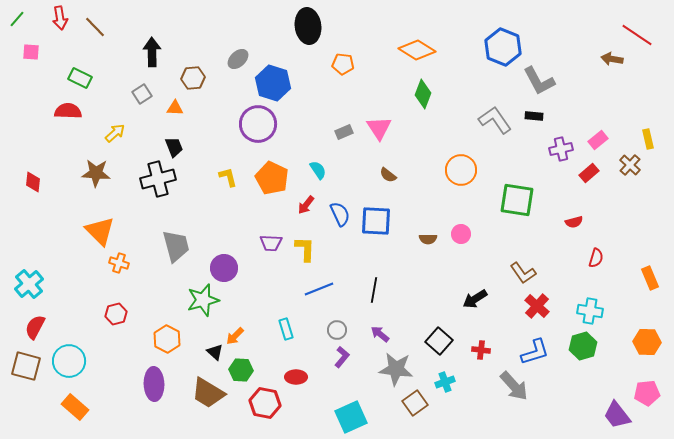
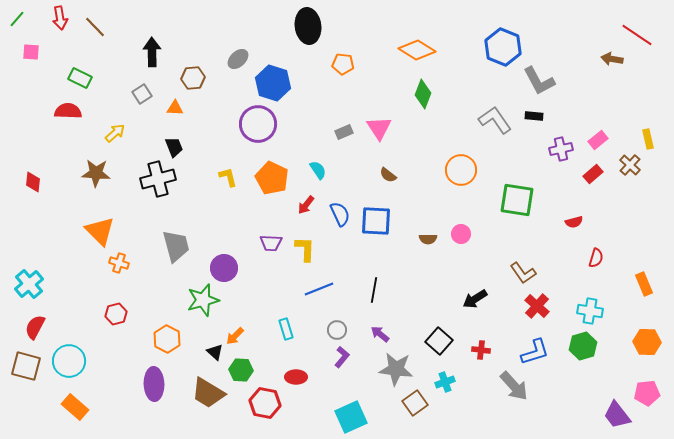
red rectangle at (589, 173): moved 4 px right, 1 px down
orange rectangle at (650, 278): moved 6 px left, 6 px down
